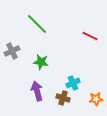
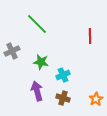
red line: rotated 63 degrees clockwise
cyan cross: moved 10 px left, 8 px up
orange star: rotated 24 degrees counterclockwise
